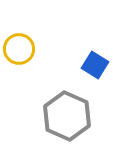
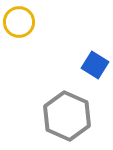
yellow circle: moved 27 px up
